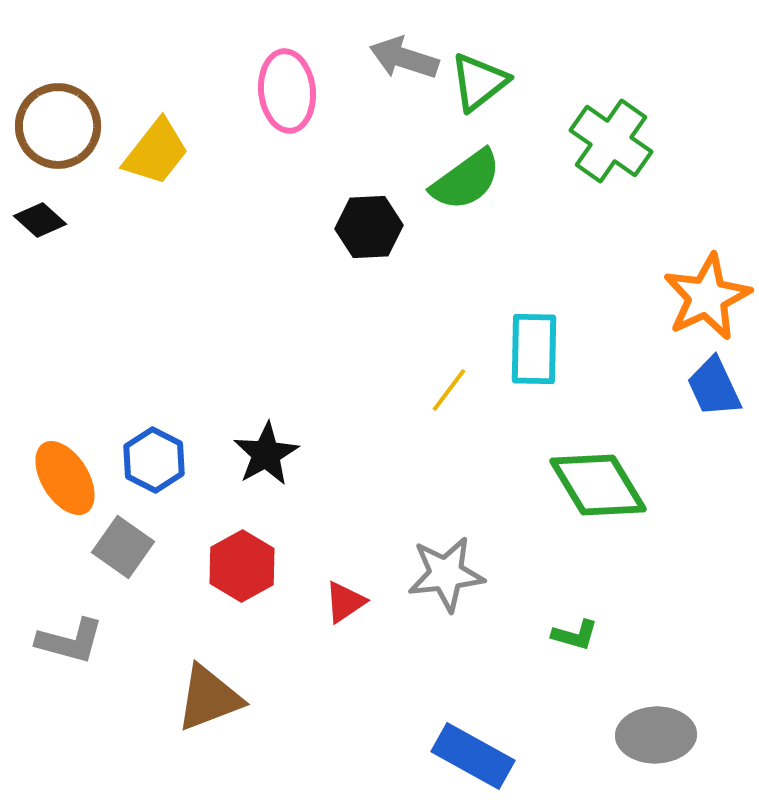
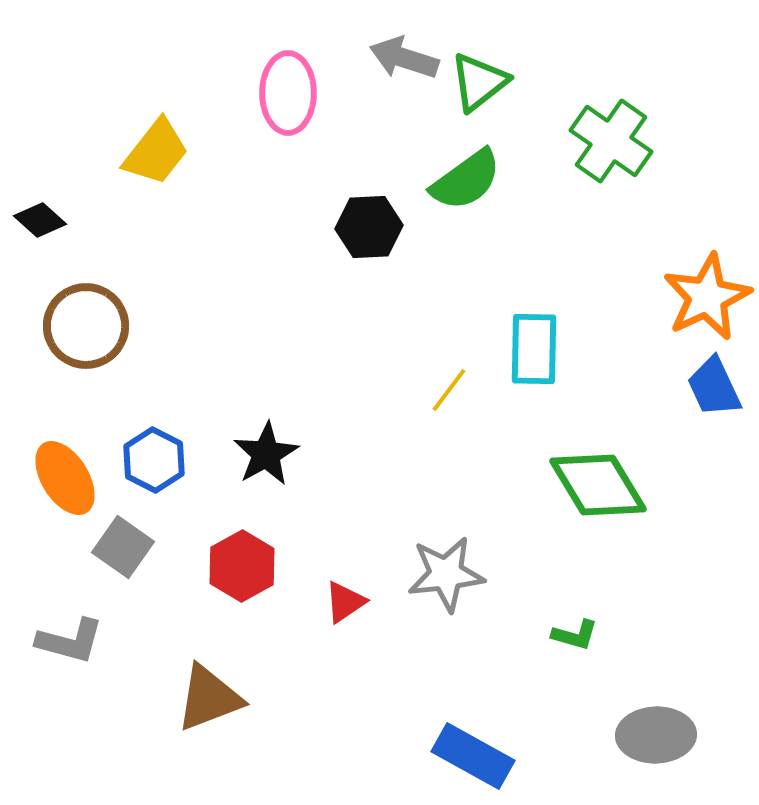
pink ellipse: moved 1 px right, 2 px down; rotated 6 degrees clockwise
brown circle: moved 28 px right, 200 px down
